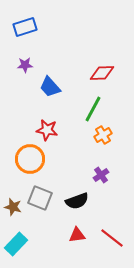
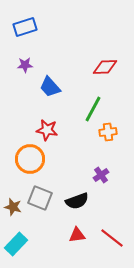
red diamond: moved 3 px right, 6 px up
orange cross: moved 5 px right, 3 px up; rotated 24 degrees clockwise
